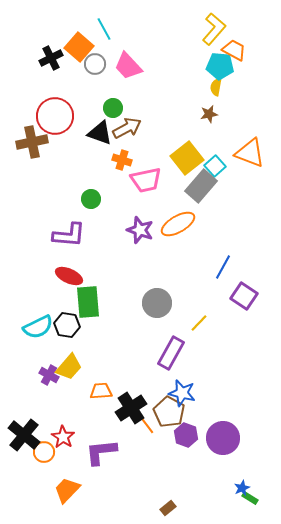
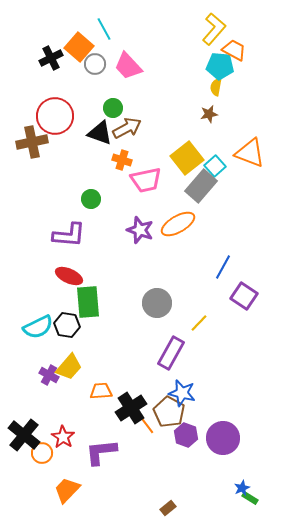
orange circle at (44, 452): moved 2 px left, 1 px down
